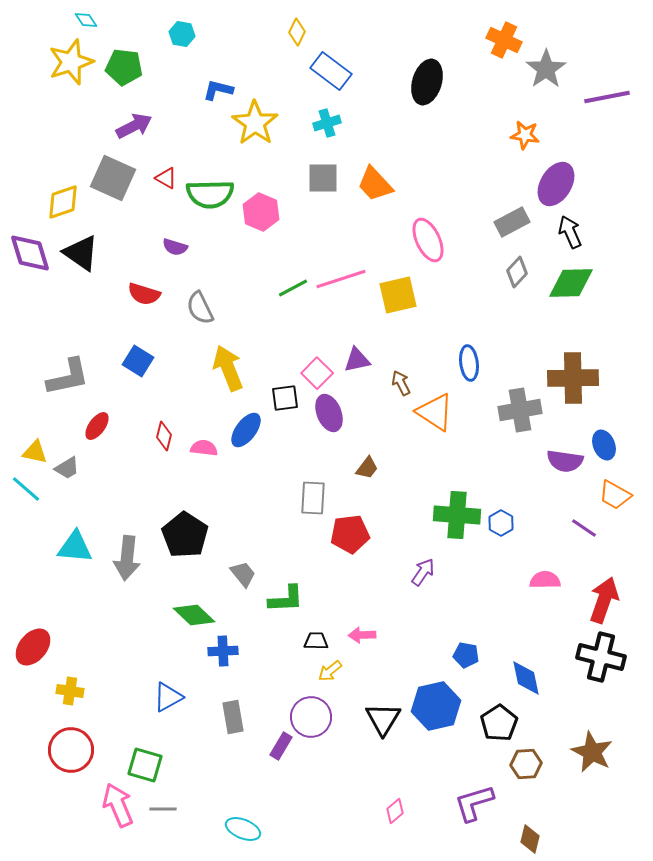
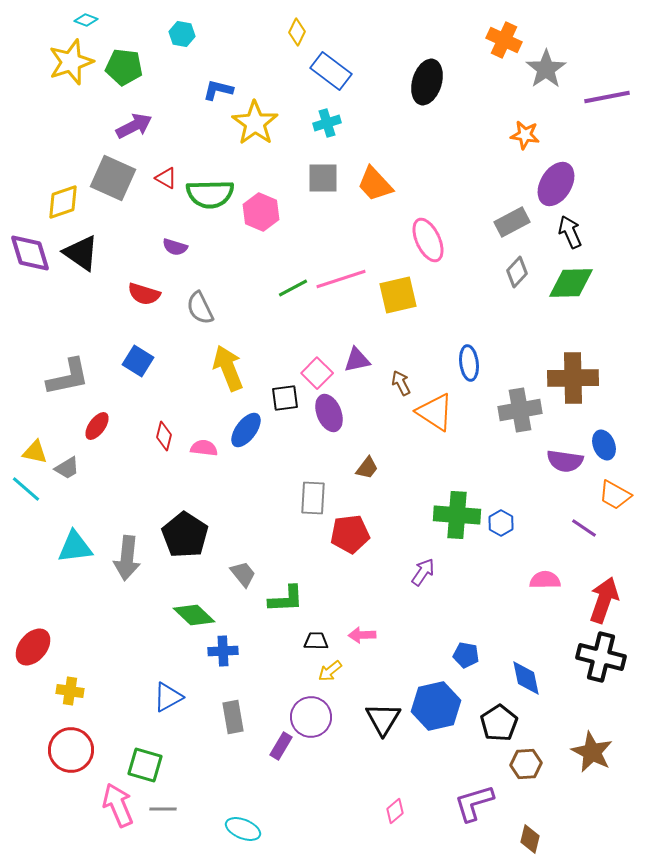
cyan diamond at (86, 20): rotated 35 degrees counterclockwise
cyan triangle at (75, 547): rotated 12 degrees counterclockwise
